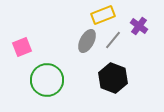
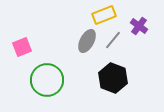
yellow rectangle: moved 1 px right
